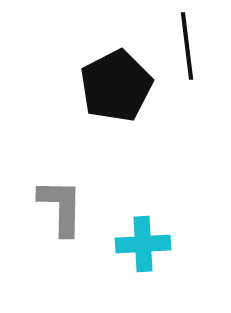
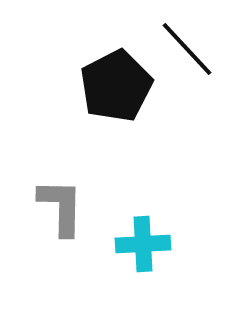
black line: moved 3 px down; rotated 36 degrees counterclockwise
